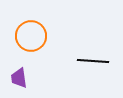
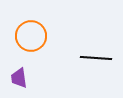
black line: moved 3 px right, 3 px up
